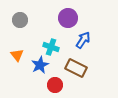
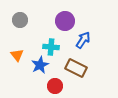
purple circle: moved 3 px left, 3 px down
cyan cross: rotated 14 degrees counterclockwise
red circle: moved 1 px down
